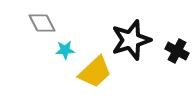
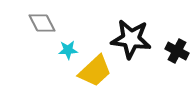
black star: moved 1 px up; rotated 24 degrees clockwise
cyan star: moved 3 px right
yellow trapezoid: moved 1 px up
